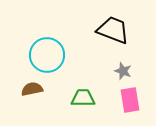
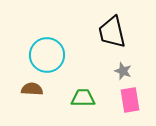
black trapezoid: moved 1 px left, 2 px down; rotated 124 degrees counterclockwise
brown semicircle: rotated 15 degrees clockwise
